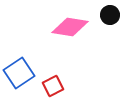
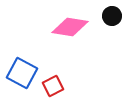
black circle: moved 2 px right, 1 px down
blue square: moved 3 px right; rotated 28 degrees counterclockwise
